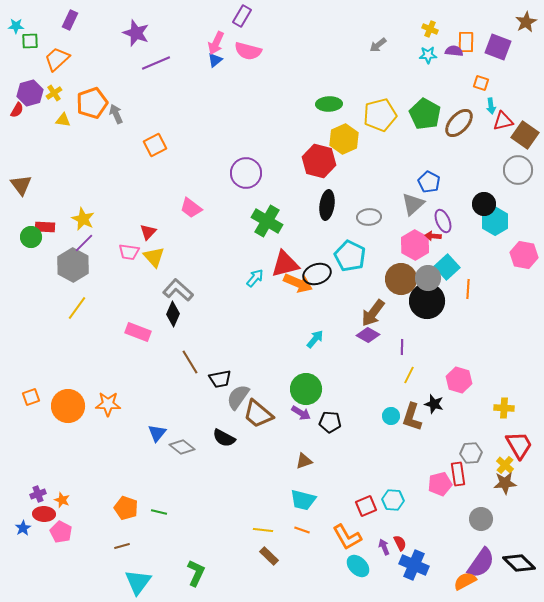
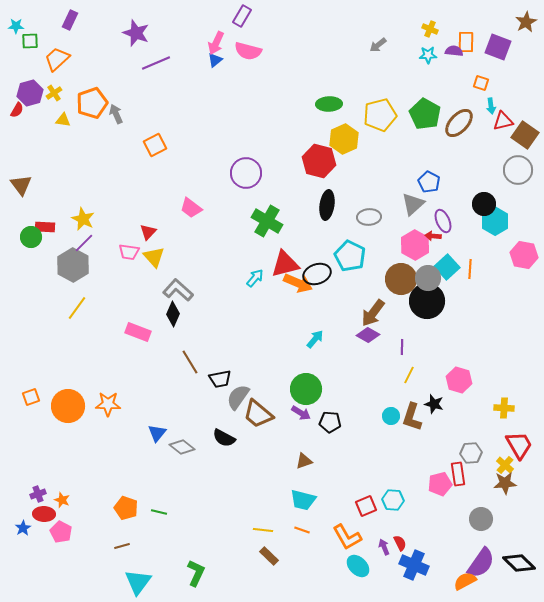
orange line at (468, 289): moved 2 px right, 20 px up
